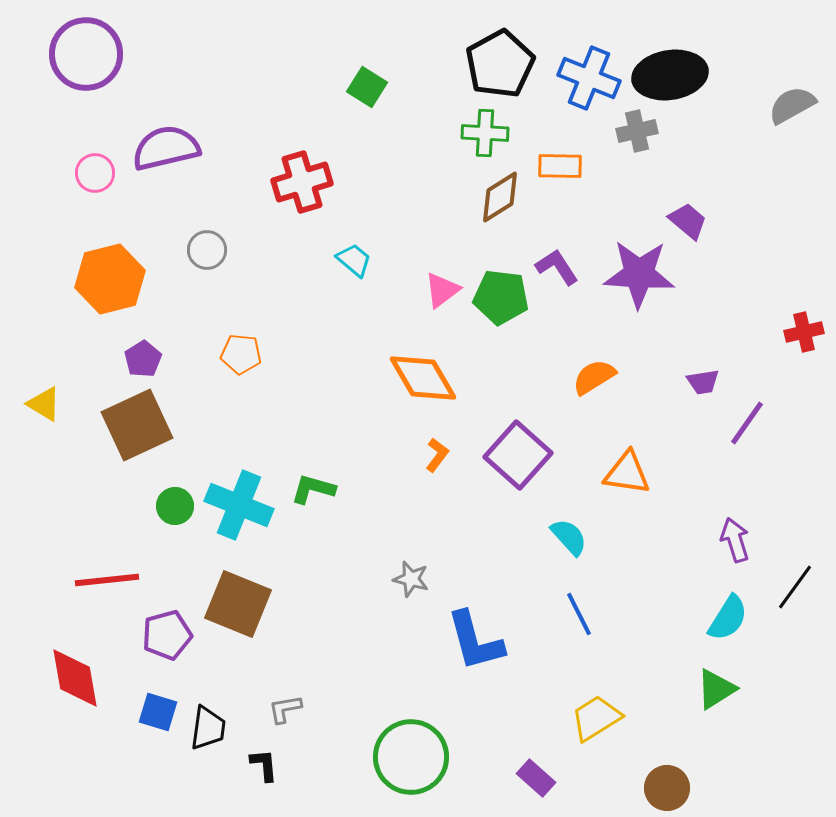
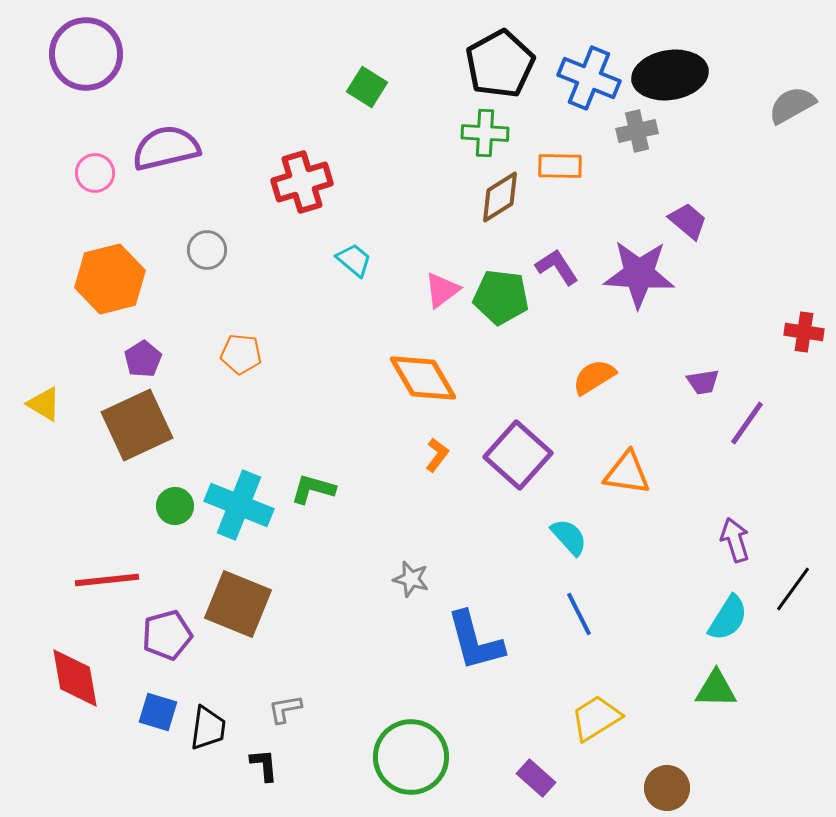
red cross at (804, 332): rotated 21 degrees clockwise
black line at (795, 587): moved 2 px left, 2 px down
green triangle at (716, 689): rotated 33 degrees clockwise
